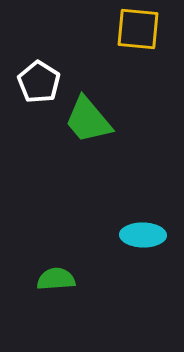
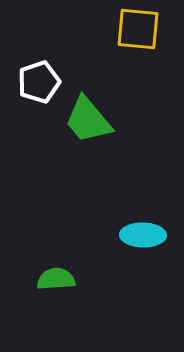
white pentagon: rotated 21 degrees clockwise
